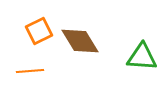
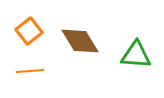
orange square: moved 10 px left; rotated 12 degrees counterclockwise
green triangle: moved 6 px left, 2 px up
